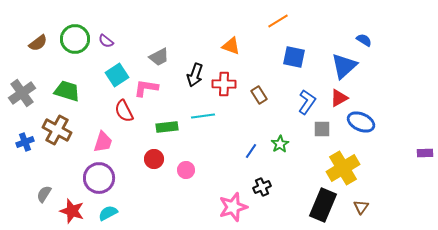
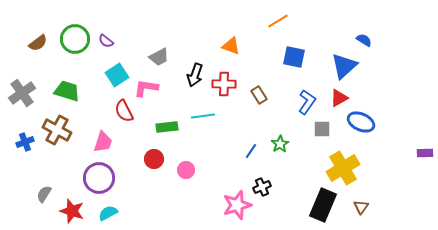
pink star: moved 4 px right, 2 px up
